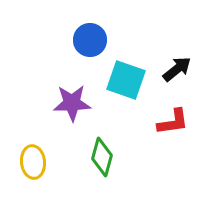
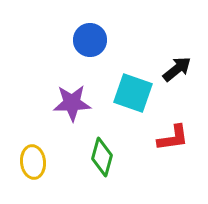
cyan square: moved 7 px right, 13 px down
red L-shape: moved 16 px down
